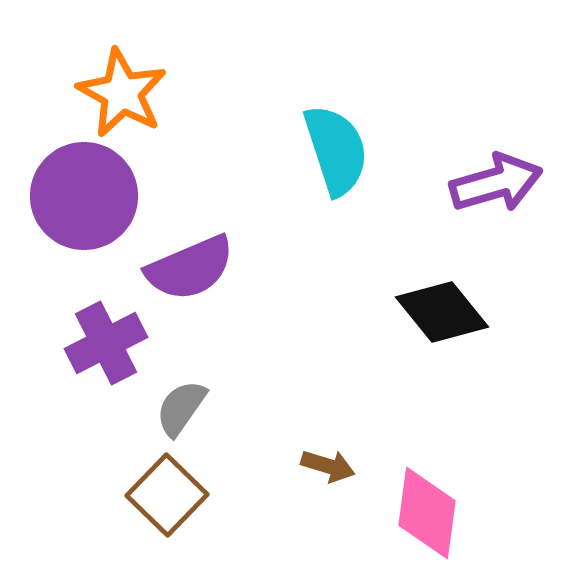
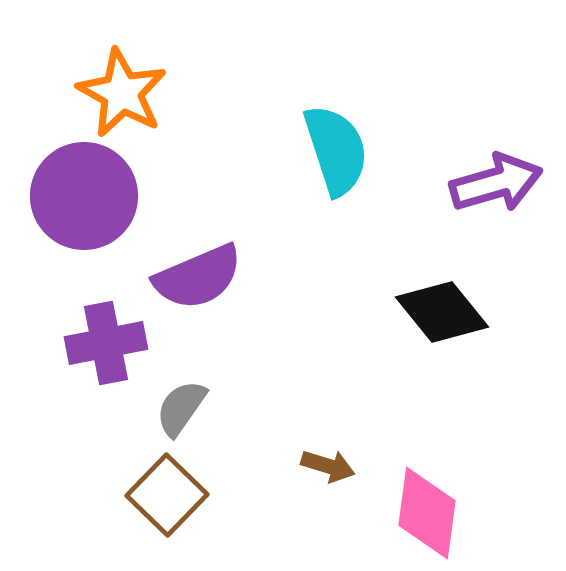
purple semicircle: moved 8 px right, 9 px down
purple cross: rotated 16 degrees clockwise
